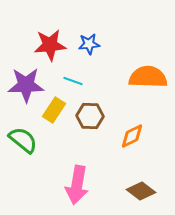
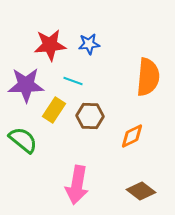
orange semicircle: rotated 93 degrees clockwise
